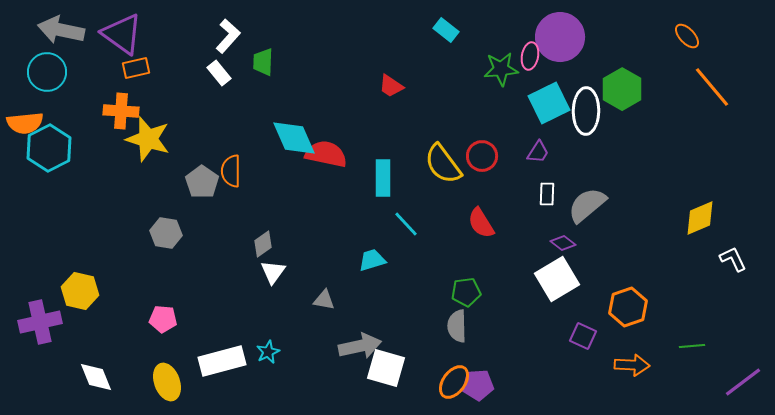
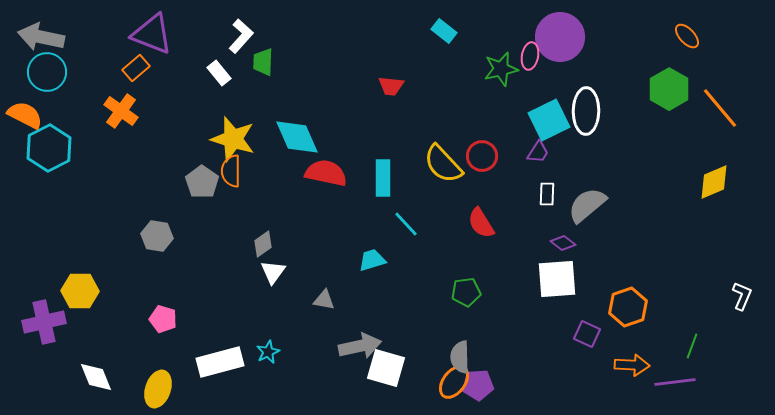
gray arrow at (61, 30): moved 20 px left, 7 px down
cyan rectangle at (446, 30): moved 2 px left, 1 px down
purple triangle at (122, 34): moved 30 px right; rotated 15 degrees counterclockwise
white L-shape at (228, 36): moved 13 px right
orange rectangle at (136, 68): rotated 28 degrees counterclockwise
green star at (501, 69): rotated 8 degrees counterclockwise
red trapezoid at (391, 86): rotated 28 degrees counterclockwise
orange line at (712, 87): moved 8 px right, 21 px down
green hexagon at (622, 89): moved 47 px right
cyan square at (549, 103): moved 17 px down
orange cross at (121, 111): rotated 32 degrees clockwise
orange semicircle at (25, 123): moved 8 px up; rotated 147 degrees counterclockwise
cyan diamond at (294, 138): moved 3 px right, 1 px up
yellow star at (148, 139): moved 85 px right
red semicircle at (326, 154): moved 19 px down
yellow semicircle at (443, 164): rotated 6 degrees counterclockwise
yellow diamond at (700, 218): moved 14 px right, 36 px up
gray hexagon at (166, 233): moved 9 px left, 3 px down
white L-shape at (733, 259): moved 9 px right, 37 px down; rotated 48 degrees clockwise
white square at (557, 279): rotated 27 degrees clockwise
yellow hexagon at (80, 291): rotated 12 degrees counterclockwise
pink pentagon at (163, 319): rotated 12 degrees clockwise
purple cross at (40, 322): moved 4 px right
gray semicircle at (457, 326): moved 3 px right, 31 px down
purple square at (583, 336): moved 4 px right, 2 px up
green line at (692, 346): rotated 65 degrees counterclockwise
white rectangle at (222, 361): moved 2 px left, 1 px down
yellow ellipse at (167, 382): moved 9 px left, 7 px down; rotated 39 degrees clockwise
purple line at (743, 382): moved 68 px left; rotated 30 degrees clockwise
